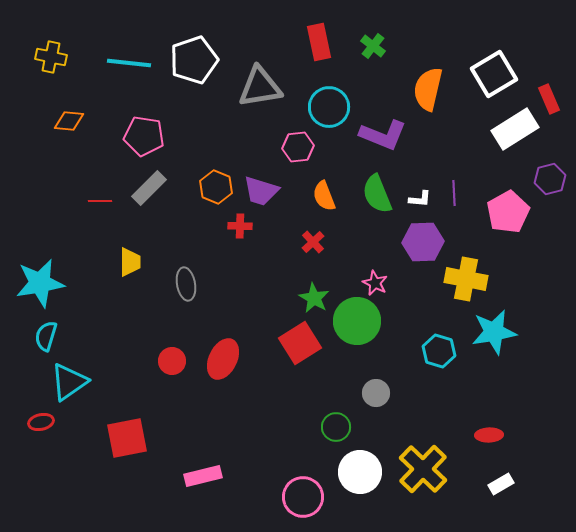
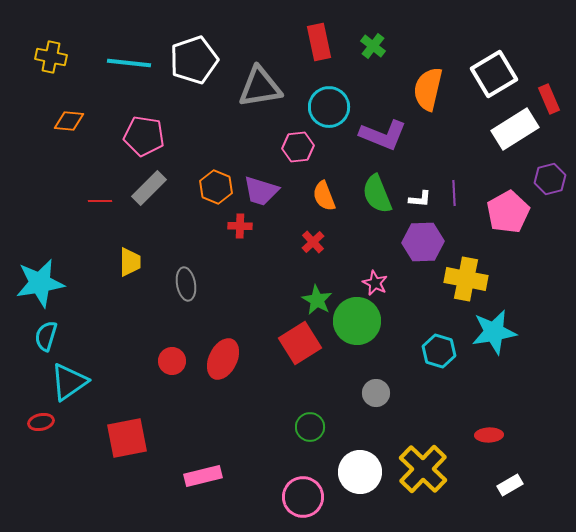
green star at (314, 298): moved 3 px right, 2 px down
green circle at (336, 427): moved 26 px left
white rectangle at (501, 484): moved 9 px right, 1 px down
